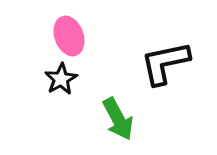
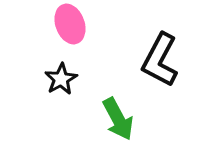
pink ellipse: moved 1 px right, 12 px up
black L-shape: moved 5 px left, 3 px up; rotated 50 degrees counterclockwise
